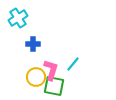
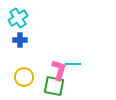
blue cross: moved 13 px left, 4 px up
cyan line: rotated 49 degrees clockwise
pink L-shape: moved 8 px right
yellow circle: moved 12 px left
